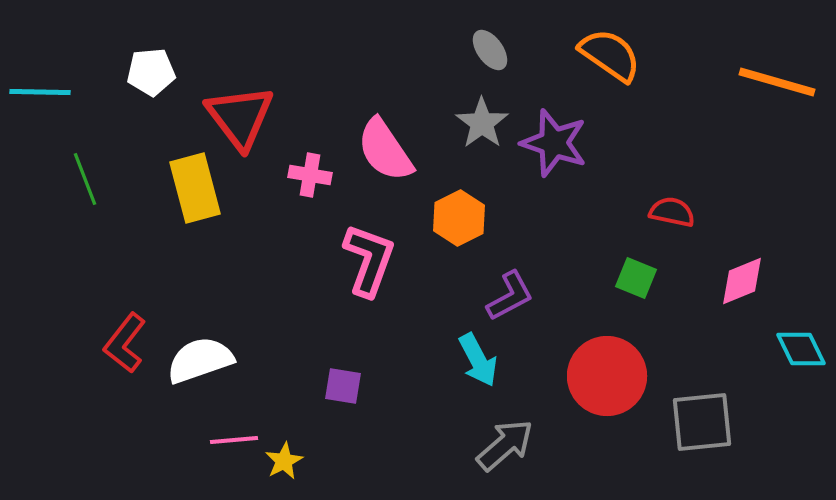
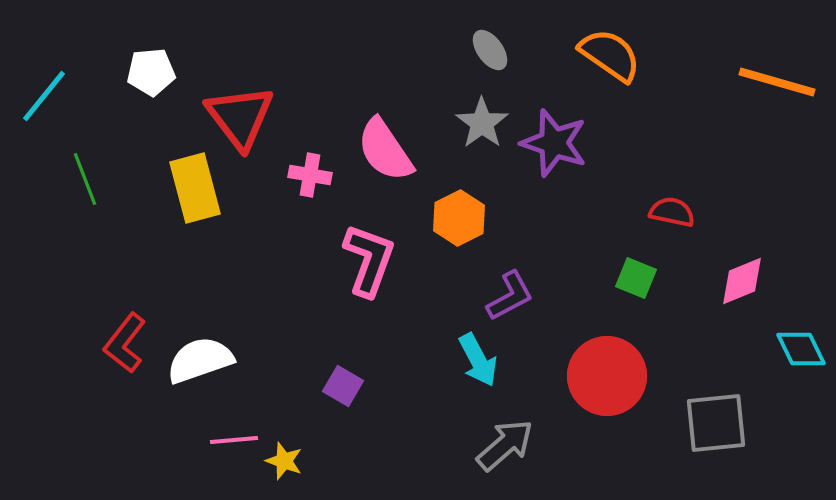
cyan line: moved 4 px right, 4 px down; rotated 52 degrees counterclockwise
purple square: rotated 21 degrees clockwise
gray square: moved 14 px right, 1 px down
yellow star: rotated 24 degrees counterclockwise
